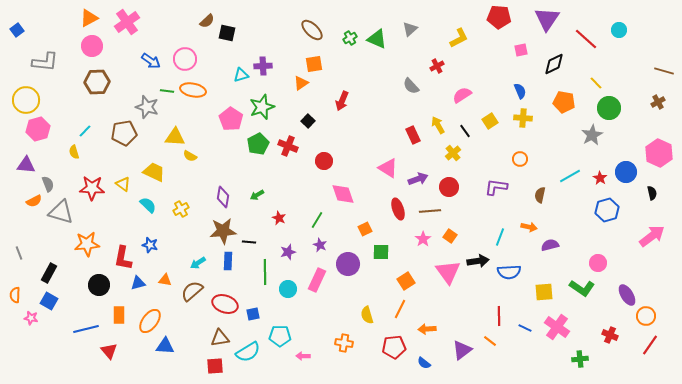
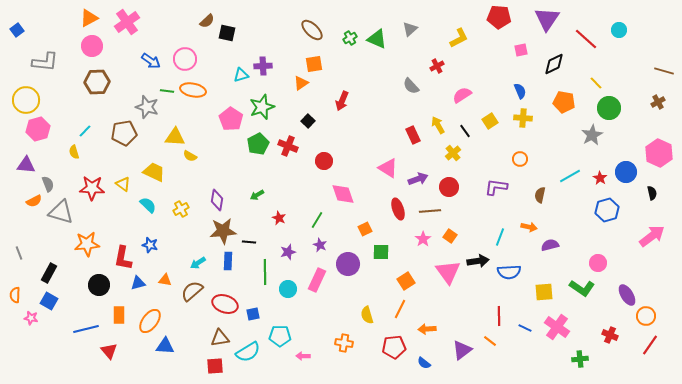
purple diamond at (223, 197): moved 6 px left, 3 px down
